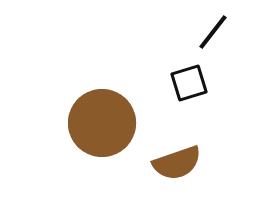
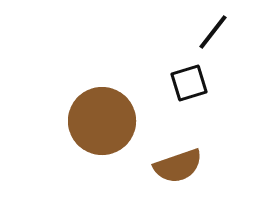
brown circle: moved 2 px up
brown semicircle: moved 1 px right, 3 px down
